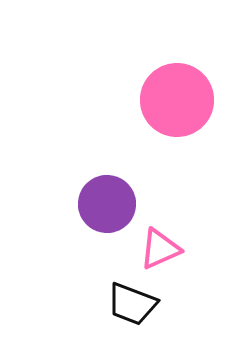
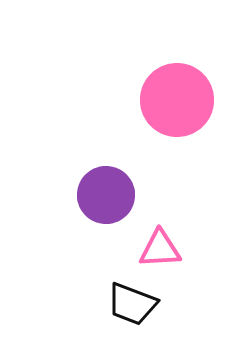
purple circle: moved 1 px left, 9 px up
pink triangle: rotated 21 degrees clockwise
